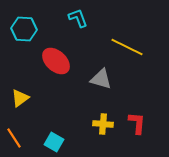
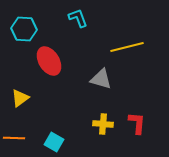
yellow line: rotated 40 degrees counterclockwise
red ellipse: moved 7 px left; rotated 16 degrees clockwise
orange line: rotated 55 degrees counterclockwise
